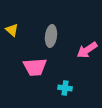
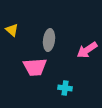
gray ellipse: moved 2 px left, 4 px down
